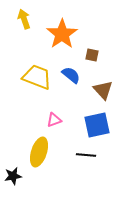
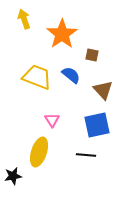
pink triangle: moved 2 px left; rotated 42 degrees counterclockwise
